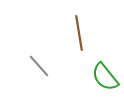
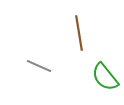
gray line: rotated 25 degrees counterclockwise
